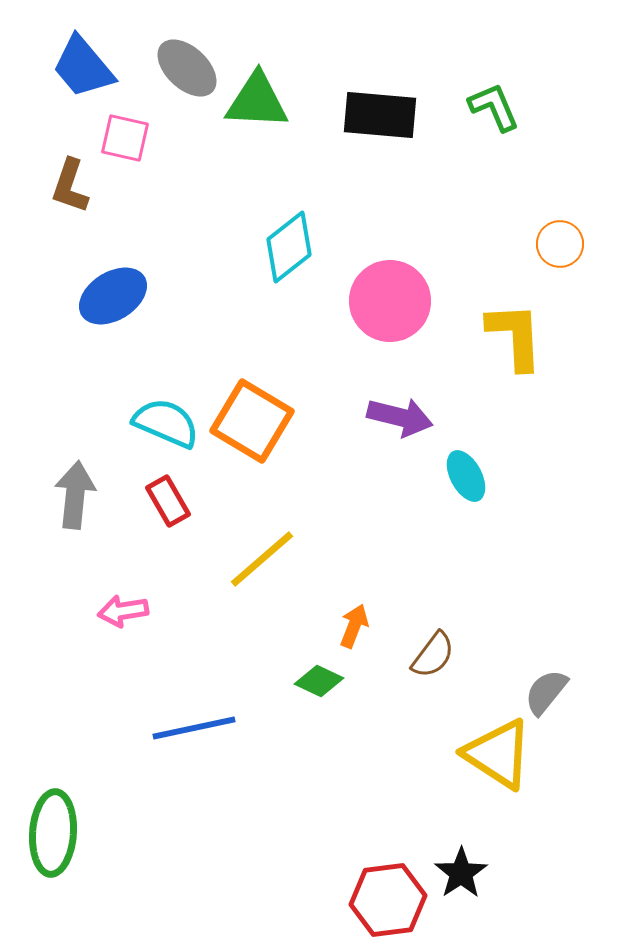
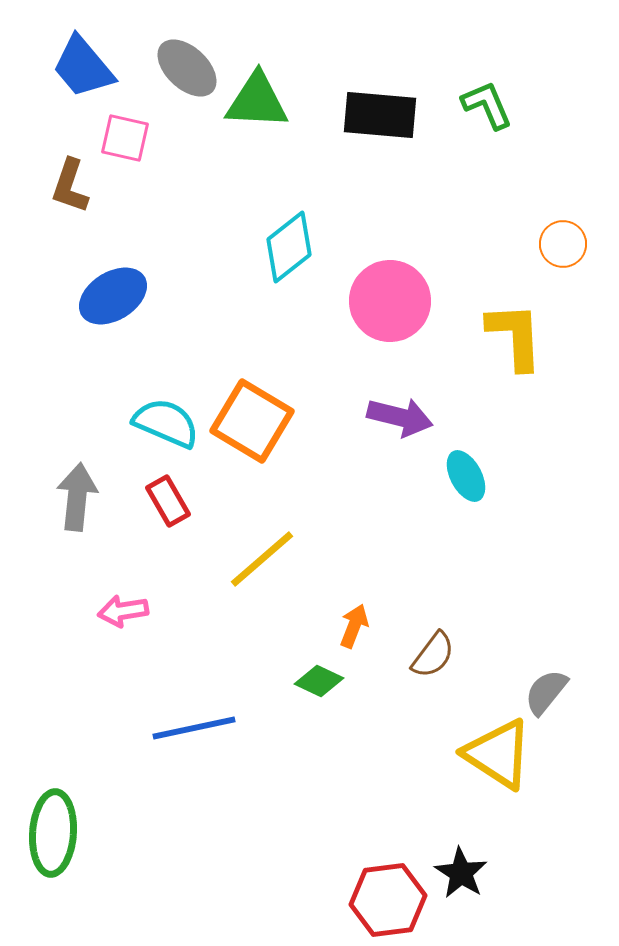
green L-shape: moved 7 px left, 2 px up
orange circle: moved 3 px right
gray arrow: moved 2 px right, 2 px down
black star: rotated 6 degrees counterclockwise
